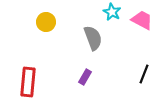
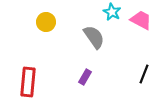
pink trapezoid: moved 1 px left
gray semicircle: moved 1 px right, 1 px up; rotated 15 degrees counterclockwise
